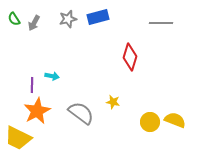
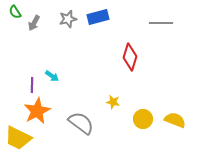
green semicircle: moved 1 px right, 7 px up
cyan arrow: rotated 24 degrees clockwise
gray semicircle: moved 10 px down
yellow circle: moved 7 px left, 3 px up
